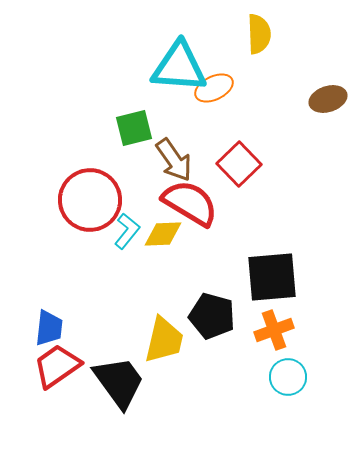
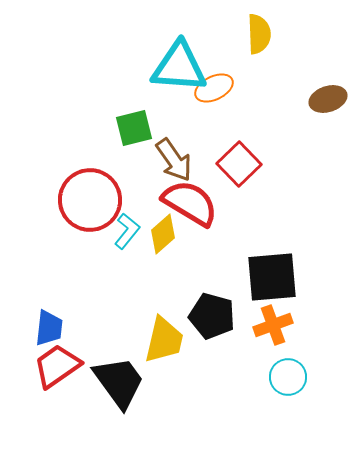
yellow diamond: rotated 39 degrees counterclockwise
orange cross: moved 1 px left, 5 px up
